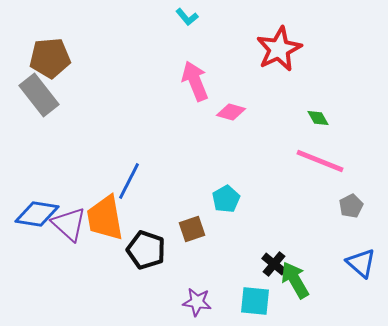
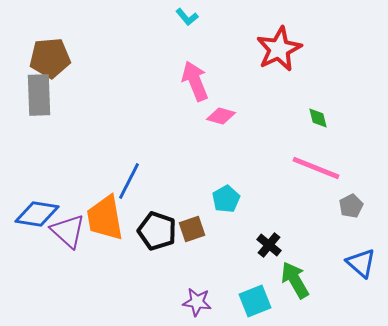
gray rectangle: rotated 36 degrees clockwise
pink diamond: moved 10 px left, 4 px down
green diamond: rotated 15 degrees clockwise
pink line: moved 4 px left, 7 px down
purple triangle: moved 1 px left, 7 px down
black pentagon: moved 11 px right, 19 px up
black cross: moved 5 px left, 19 px up
cyan square: rotated 28 degrees counterclockwise
